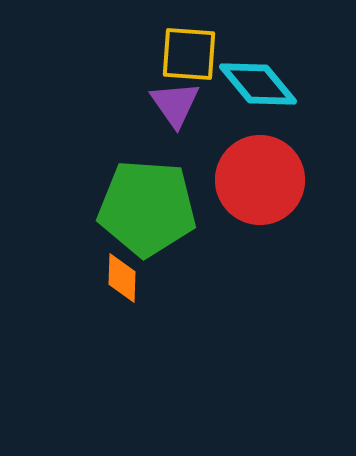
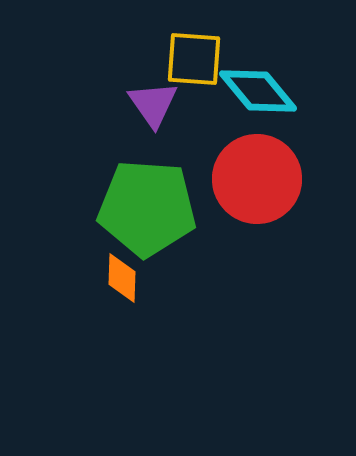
yellow square: moved 5 px right, 5 px down
cyan diamond: moved 7 px down
purple triangle: moved 22 px left
red circle: moved 3 px left, 1 px up
